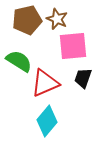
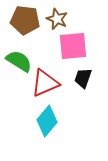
brown pentagon: moved 2 px left; rotated 20 degrees clockwise
